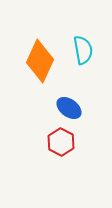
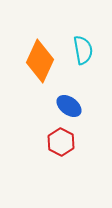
blue ellipse: moved 2 px up
